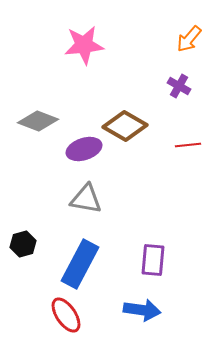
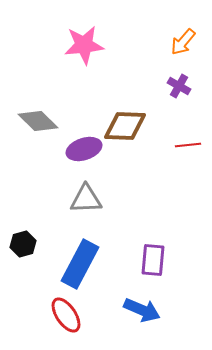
orange arrow: moved 6 px left, 3 px down
gray diamond: rotated 24 degrees clockwise
brown diamond: rotated 27 degrees counterclockwise
gray triangle: rotated 12 degrees counterclockwise
blue arrow: rotated 15 degrees clockwise
